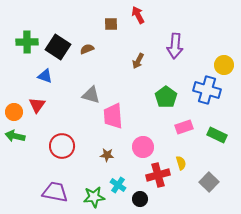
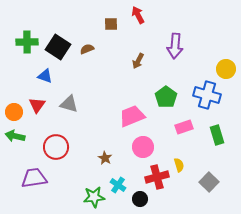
yellow circle: moved 2 px right, 4 px down
blue cross: moved 5 px down
gray triangle: moved 22 px left, 9 px down
pink trapezoid: moved 19 px right; rotated 72 degrees clockwise
green rectangle: rotated 48 degrees clockwise
red circle: moved 6 px left, 1 px down
brown star: moved 2 px left, 3 px down; rotated 24 degrees clockwise
yellow semicircle: moved 2 px left, 2 px down
red cross: moved 1 px left, 2 px down
purple trapezoid: moved 21 px left, 14 px up; rotated 20 degrees counterclockwise
